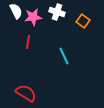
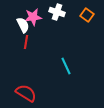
white semicircle: moved 7 px right, 14 px down
orange square: moved 4 px right, 6 px up
red line: moved 2 px left
cyan line: moved 2 px right, 10 px down
